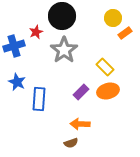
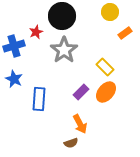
yellow circle: moved 3 px left, 6 px up
blue star: moved 3 px left, 3 px up
orange ellipse: moved 2 px left, 1 px down; rotated 35 degrees counterclockwise
orange arrow: rotated 120 degrees counterclockwise
